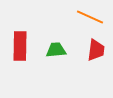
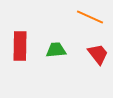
red trapezoid: moved 2 px right, 4 px down; rotated 45 degrees counterclockwise
